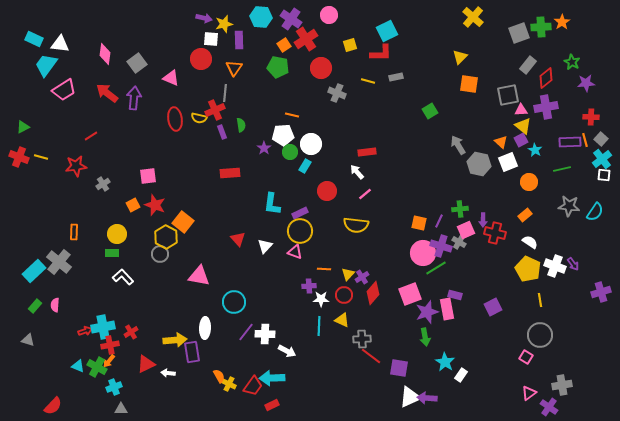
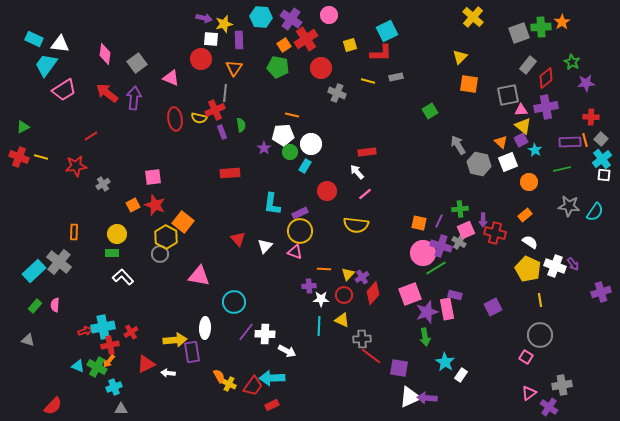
pink square at (148, 176): moved 5 px right, 1 px down
